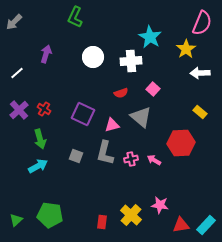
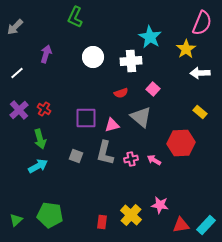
gray arrow: moved 1 px right, 5 px down
purple square: moved 3 px right, 4 px down; rotated 25 degrees counterclockwise
